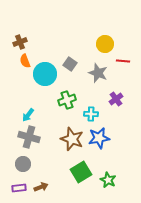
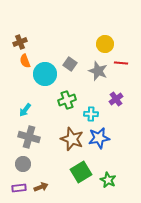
red line: moved 2 px left, 2 px down
gray star: moved 2 px up
cyan arrow: moved 3 px left, 5 px up
